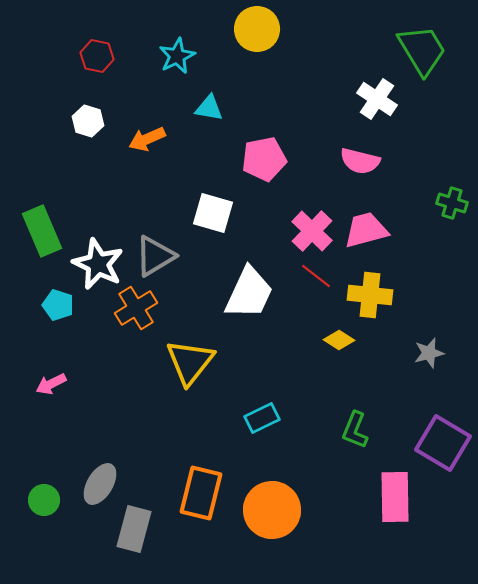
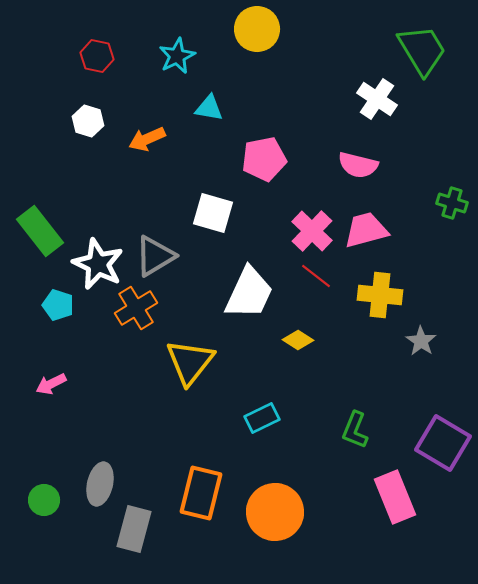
pink semicircle: moved 2 px left, 4 px down
green rectangle: moved 2 px left; rotated 15 degrees counterclockwise
yellow cross: moved 10 px right
yellow diamond: moved 41 px left
gray star: moved 8 px left, 12 px up; rotated 24 degrees counterclockwise
gray ellipse: rotated 18 degrees counterclockwise
pink rectangle: rotated 21 degrees counterclockwise
orange circle: moved 3 px right, 2 px down
